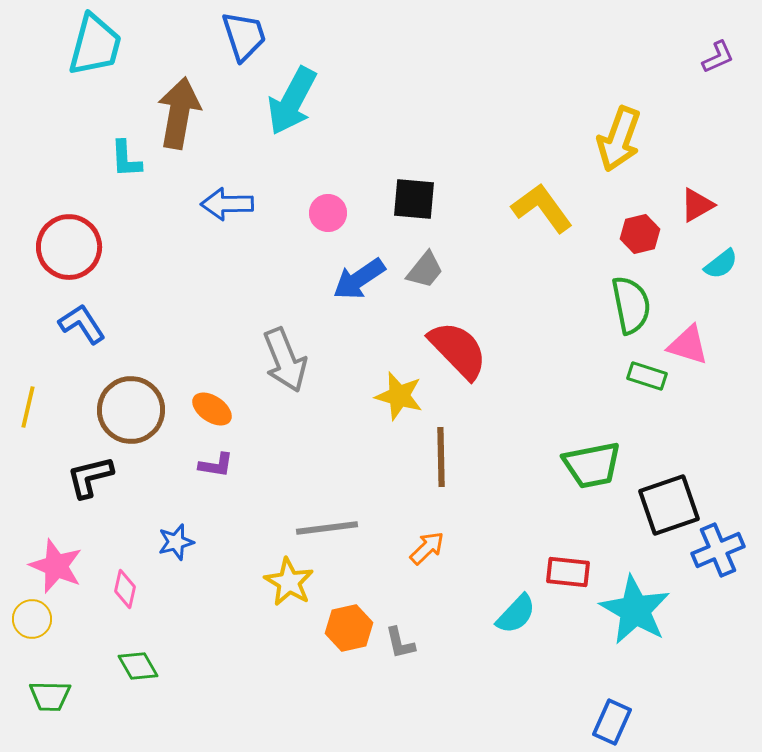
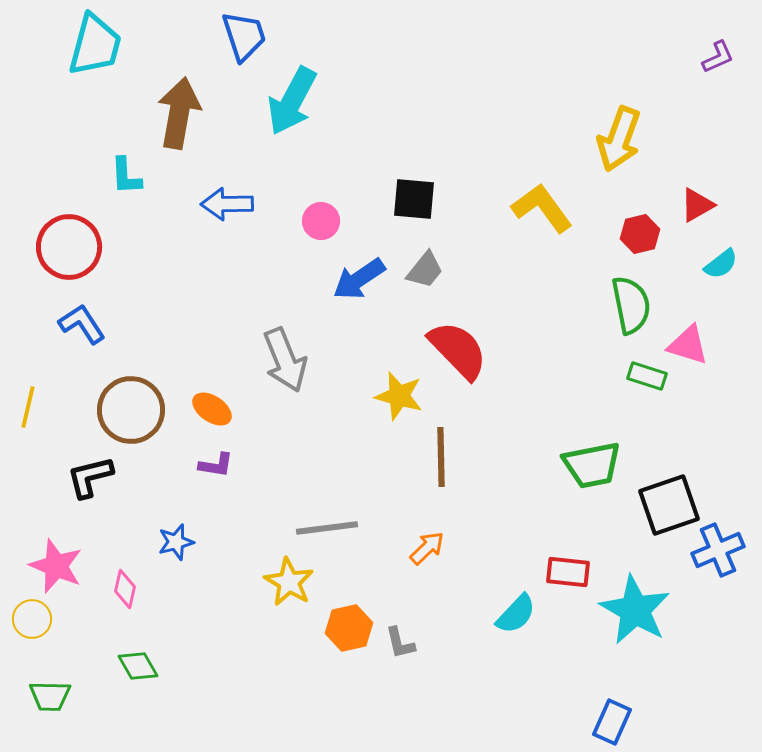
cyan L-shape at (126, 159): moved 17 px down
pink circle at (328, 213): moved 7 px left, 8 px down
